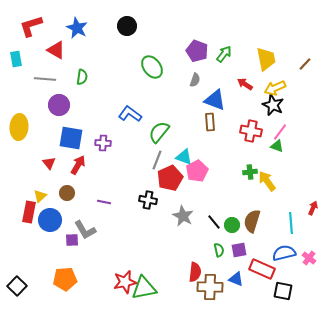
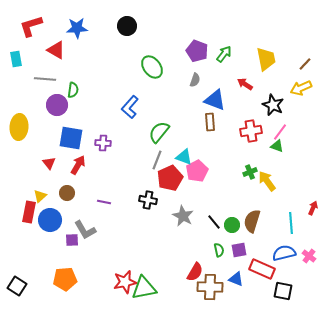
blue star at (77, 28): rotated 30 degrees counterclockwise
green semicircle at (82, 77): moved 9 px left, 13 px down
yellow arrow at (275, 88): moved 26 px right
purple circle at (59, 105): moved 2 px left
blue L-shape at (130, 114): moved 7 px up; rotated 85 degrees counterclockwise
red cross at (251, 131): rotated 20 degrees counterclockwise
green cross at (250, 172): rotated 16 degrees counterclockwise
pink cross at (309, 258): moved 2 px up
red semicircle at (195, 272): rotated 24 degrees clockwise
black square at (17, 286): rotated 12 degrees counterclockwise
